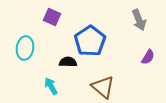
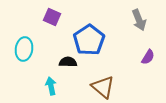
blue pentagon: moved 1 px left, 1 px up
cyan ellipse: moved 1 px left, 1 px down
cyan arrow: rotated 18 degrees clockwise
